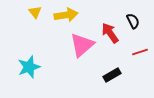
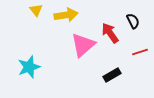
yellow triangle: moved 1 px right, 2 px up
pink triangle: moved 1 px right
